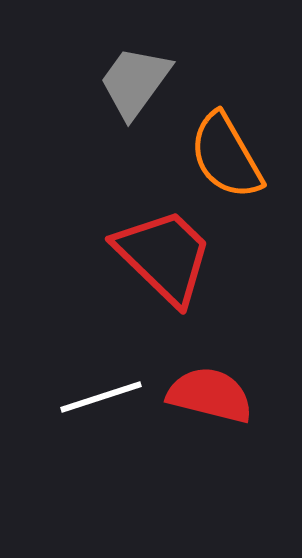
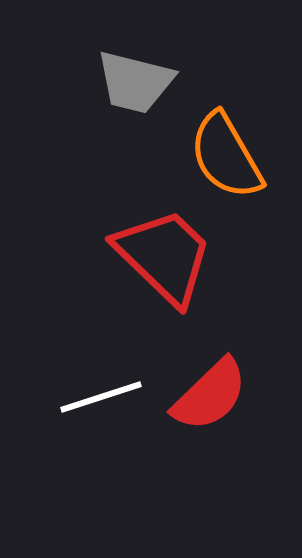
gray trapezoid: rotated 112 degrees counterclockwise
red semicircle: rotated 122 degrees clockwise
